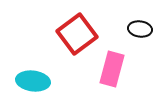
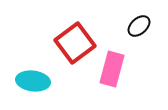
black ellipse: moved 1 px left, 3 px up; rotated 50 degrees counterclockwise
red square: moved 2 px left, 9 px down
